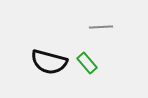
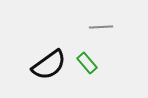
black semicircle: moved 3 px down; rotated 51 degrees counterclockwise
